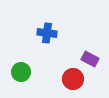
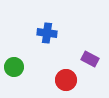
green circle: moved 7 px left, 5 px up
red circle: moved 7 px left, 1 px down
